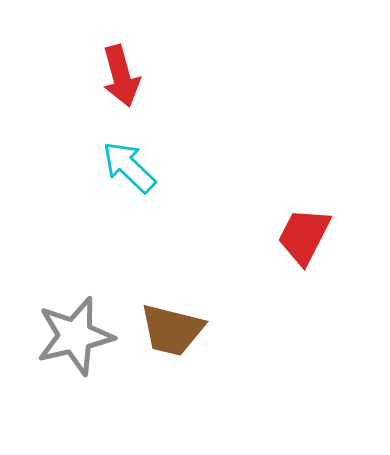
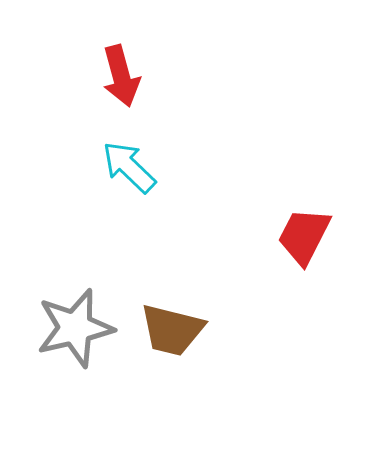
gray star: moved 8 px up
